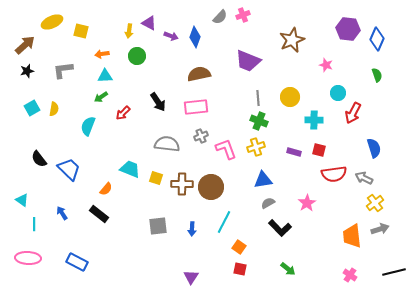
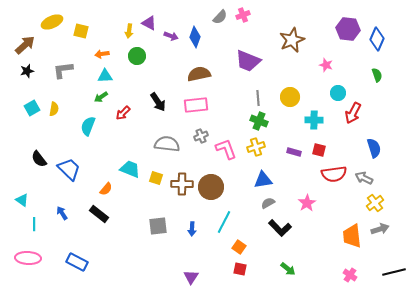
pink rectangle at (196, 107): moved 2 px up
